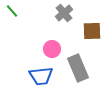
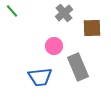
brown square: moved 3 px up
pink circle: moved 2 px right, 3 px up
gray rectangle: moved 1 px up
blue trapezoid: moved 1 px left, 1 px down
